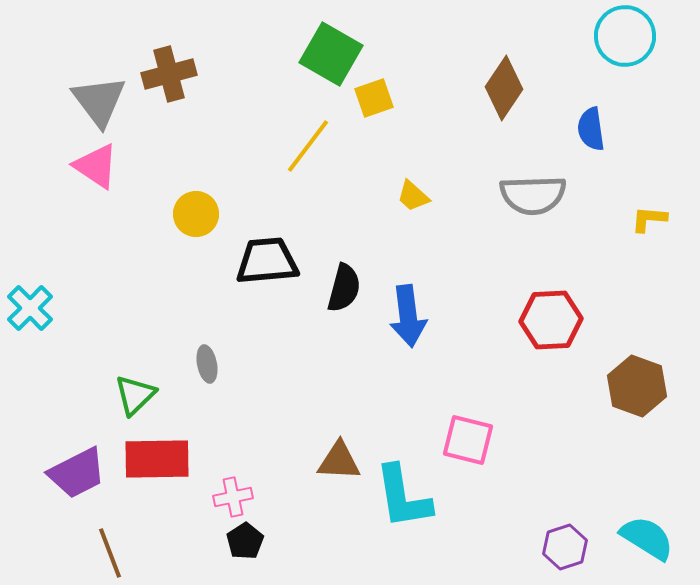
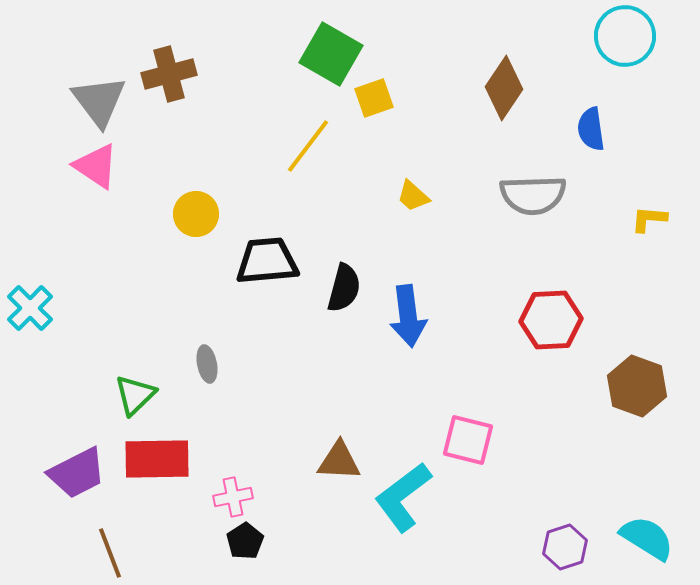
cyan L-shape: rotated 62 degrees clockwise
